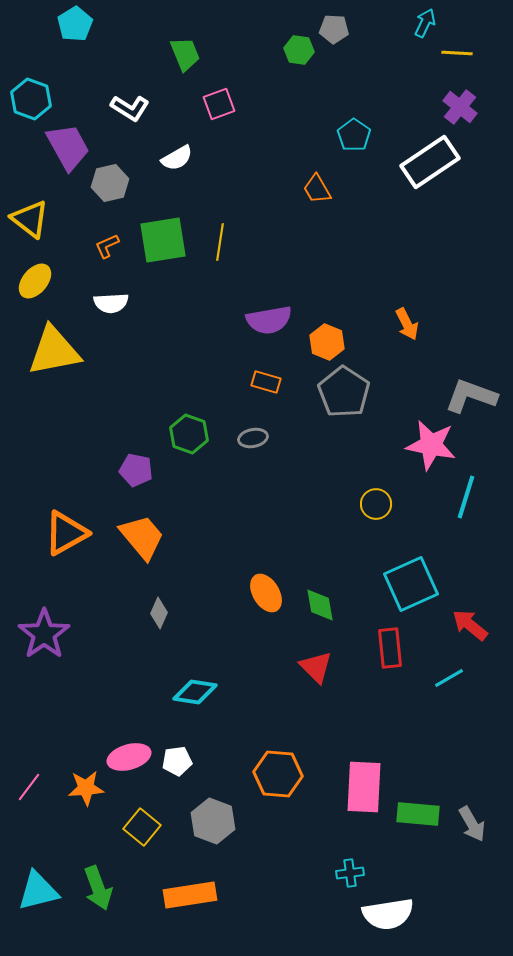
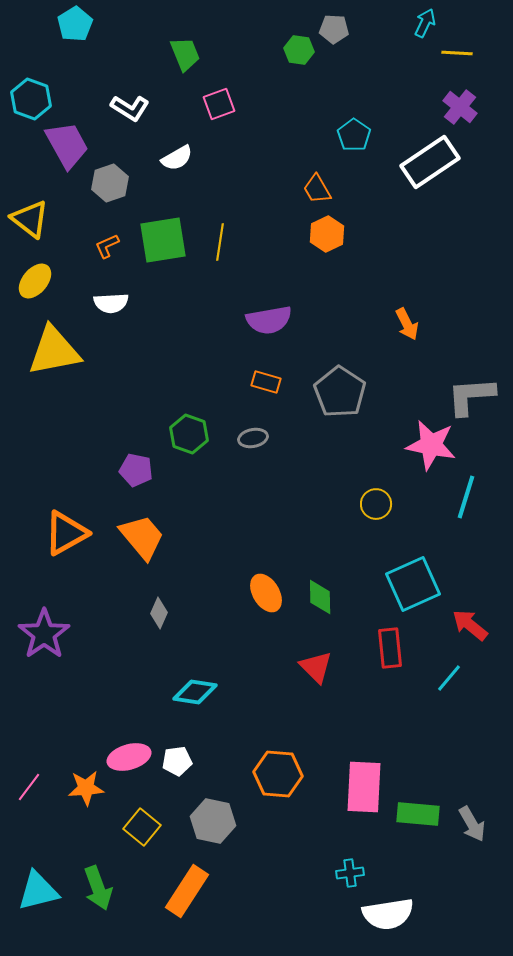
purple trapezoid at (68, 147): moved 1 px left, 2 px up
gray hexagon at (110, 183): rotated 6 degrees counterclockwise
orange hexagon at (327, 342): moved 108 px up; rotated 12 degrees clockwise
gray pentagon at (344, 392): moved 4 px left
gray L-shape at (471, 396): rotated 24 degrees counterclockwise
cyan square at (411, 584): moved 2 px right
green diamond at (320, 605): moved 8 px up; rotated 9 degrees clockwise
cyan line at (449, 678): rotated 20 degrees counterclockwise
gray hexagon at (213, 821): rotated 9 degrees counterclockwise
orange rectangle at (190, 895): moved 3 px left, 4 px up; rotated 48 degrees counterclockwise
